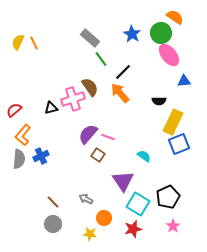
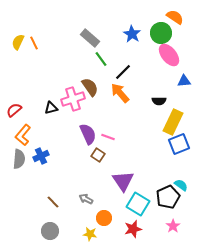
purple semicircle: rotated 115 degrees clockwise
cyan semicircle: moved 37 px right, 29 px down
gray circle: moved 3 px left, 7 px down
